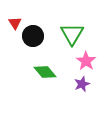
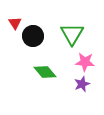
pink star: moved 1 px left, 1 px down; rotated 30 degrees counterclockwise
